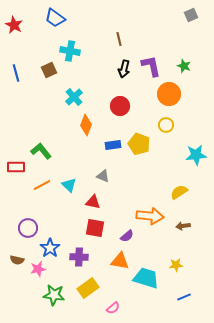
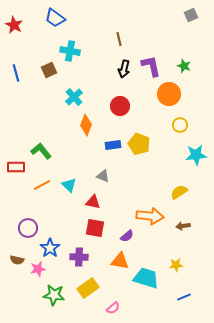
yellow circle at (166, 125): moved 14 px right
